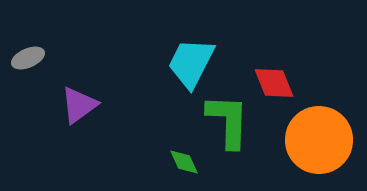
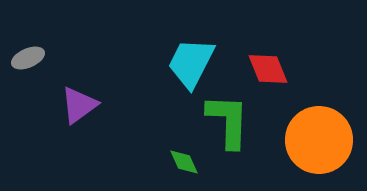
red diamond: moved 6 px left, 14 px up
